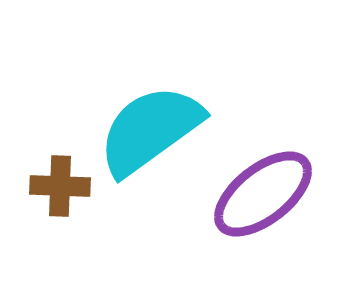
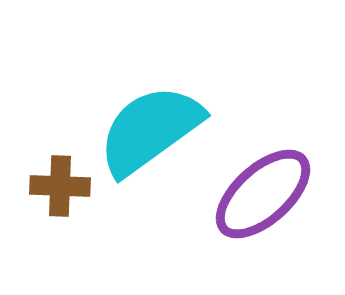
purple ellipse: rotated 4 degrees counterclockwise
